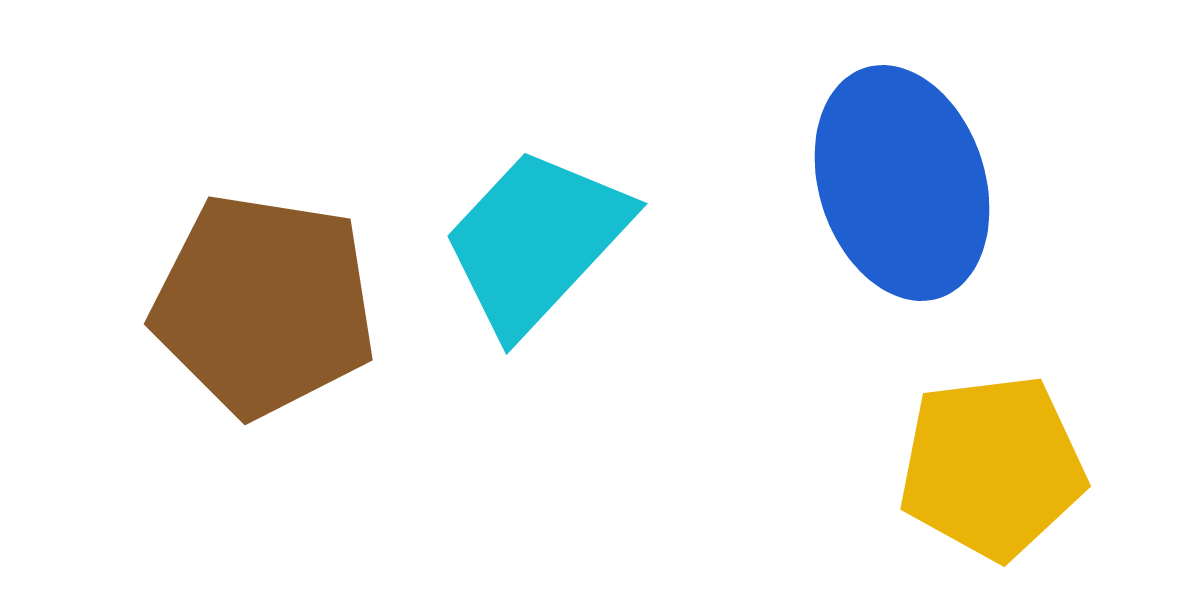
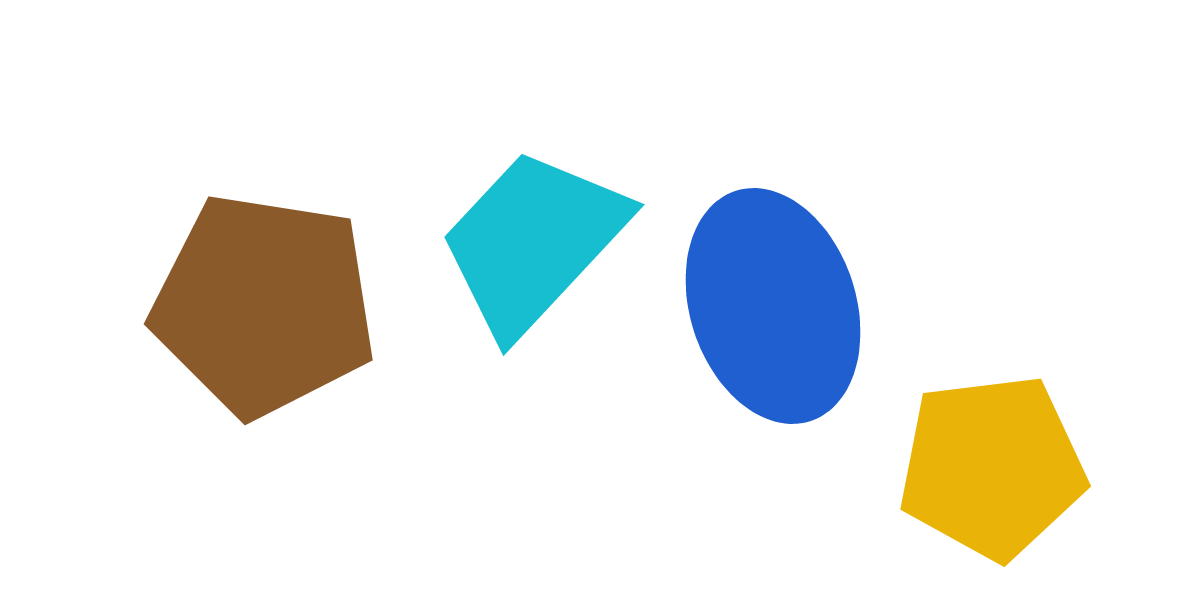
blue ellipse: moved 129 px left, 123 px down
cyan trapezoid: moved 3 px left, 1 px down
